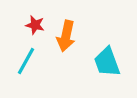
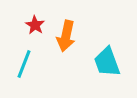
red star: rotated 18 degrees clockwise
cyan line: moved 2 px left, 3 px down; rotated 8 degrees counterclockwise
